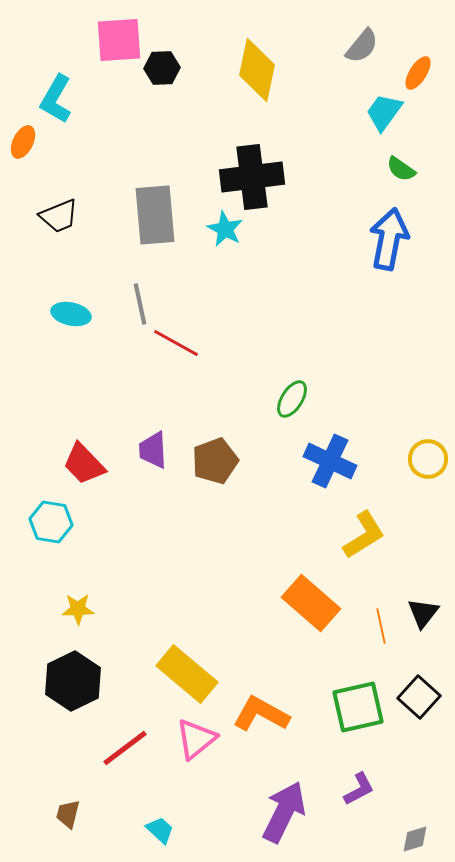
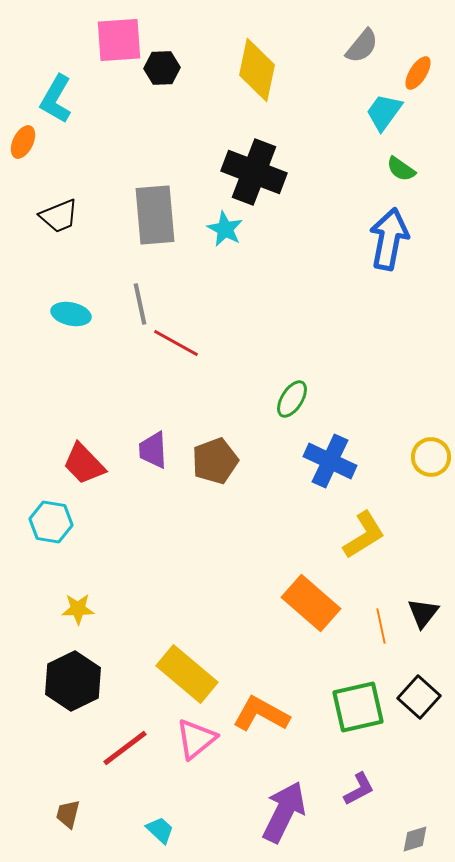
black cross at (252, 177): moved 2 px right, 5 px up; rotated 28 degrees clockwise
yellow circle at (428, 459): moved 3 px right, 2 px up
